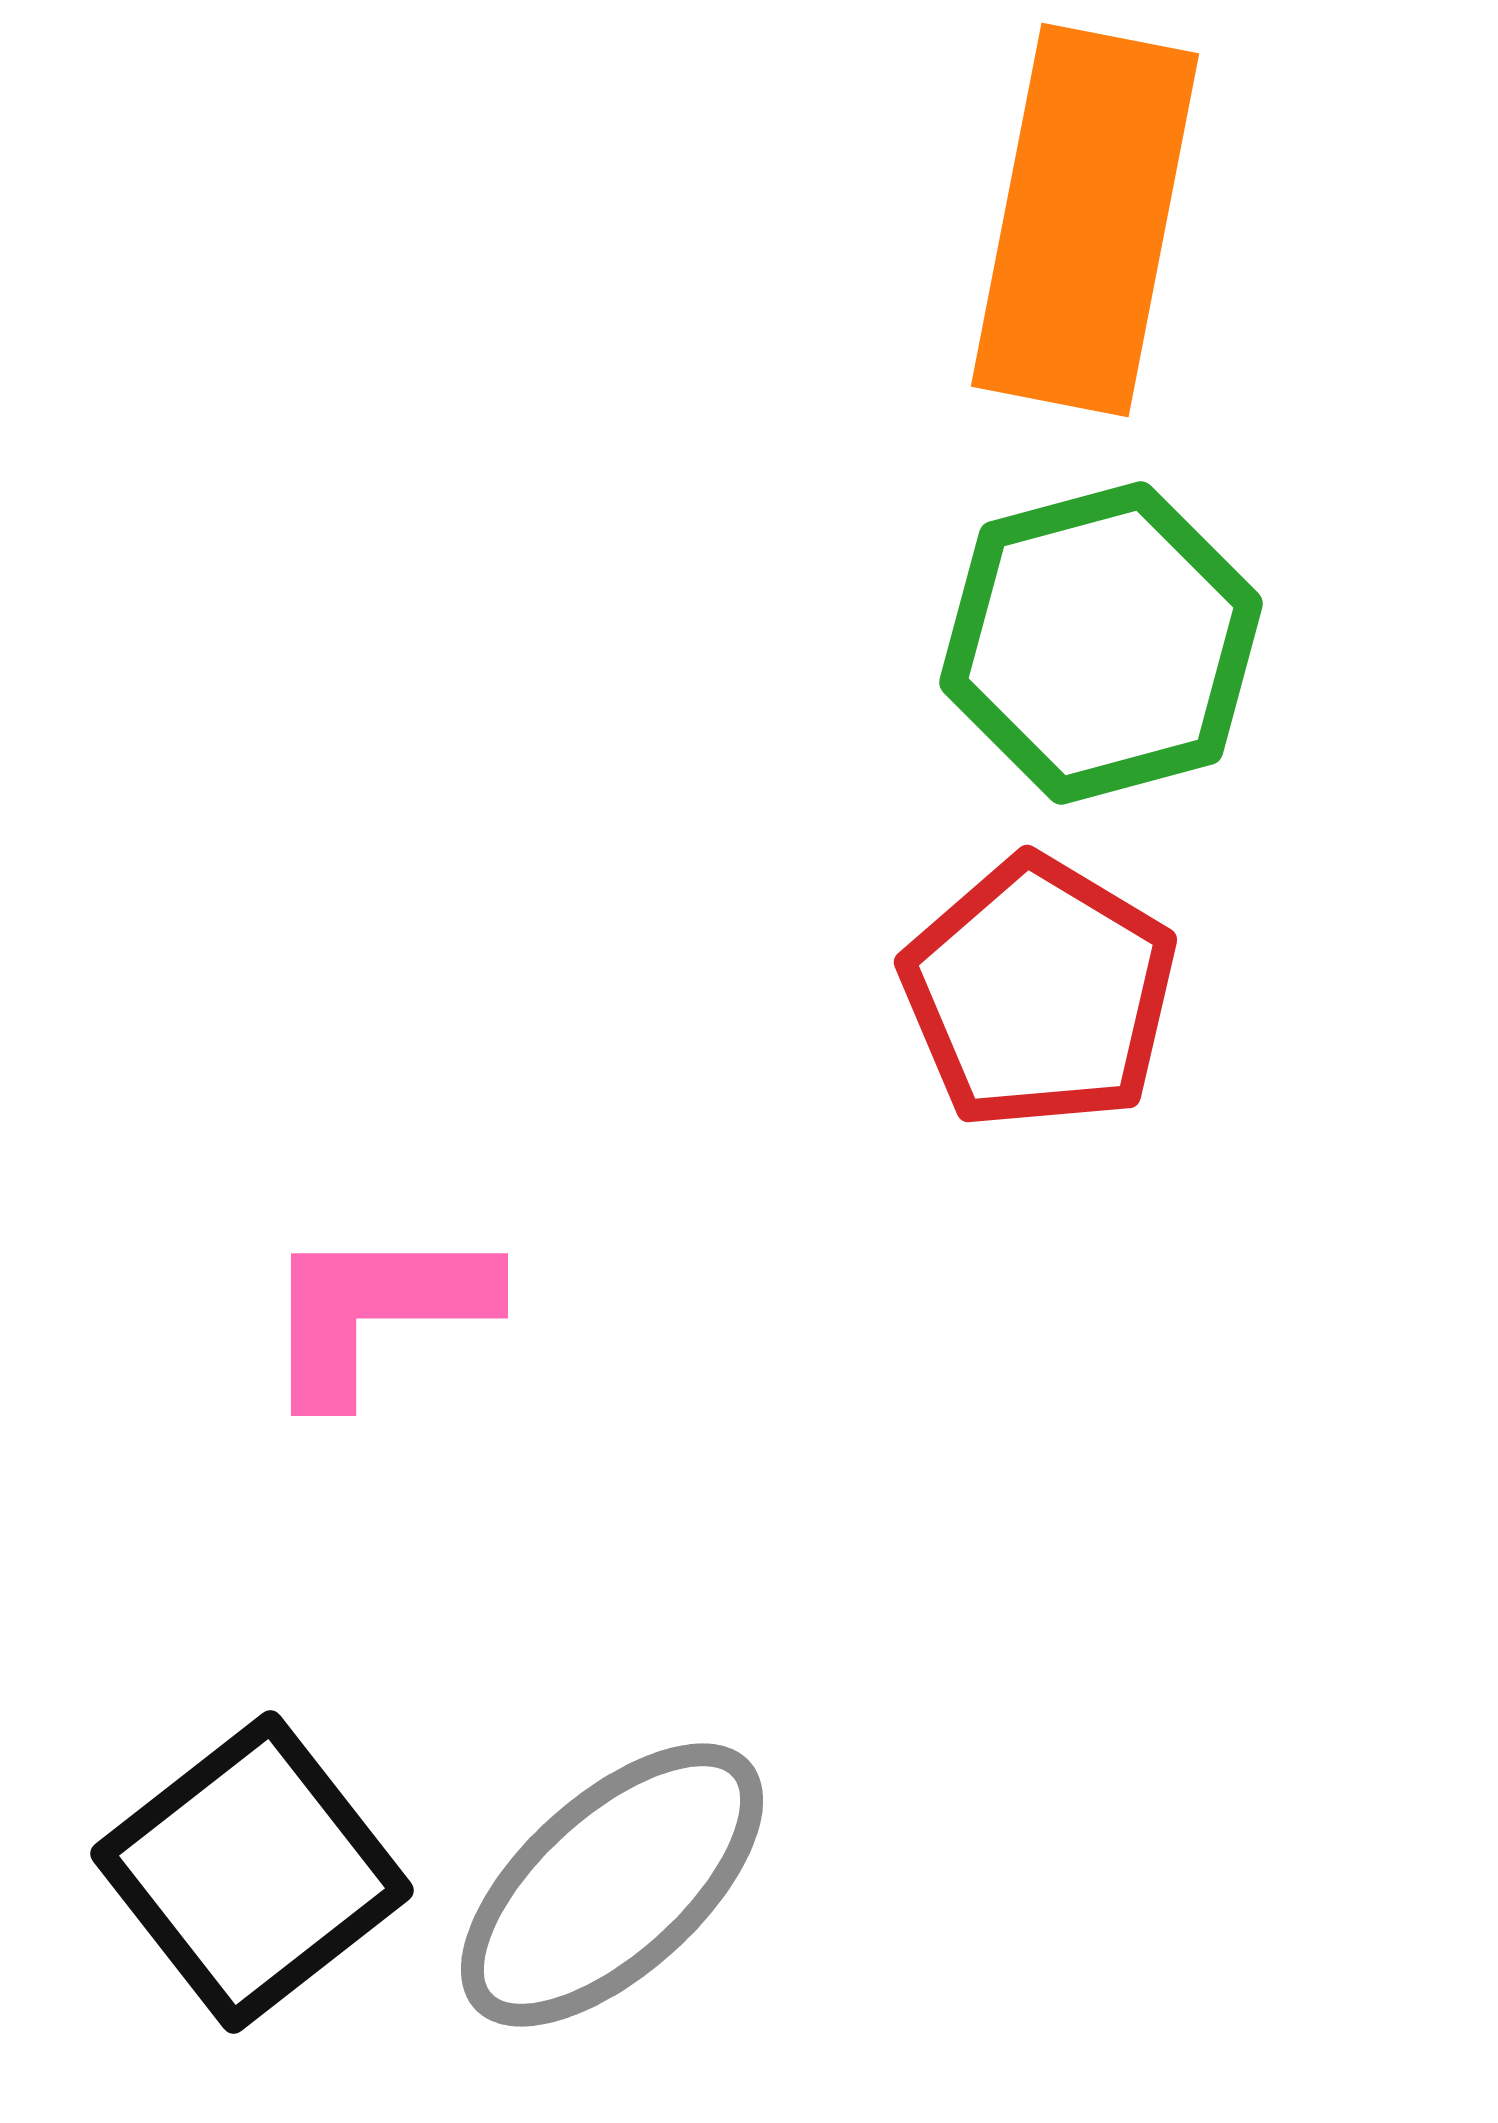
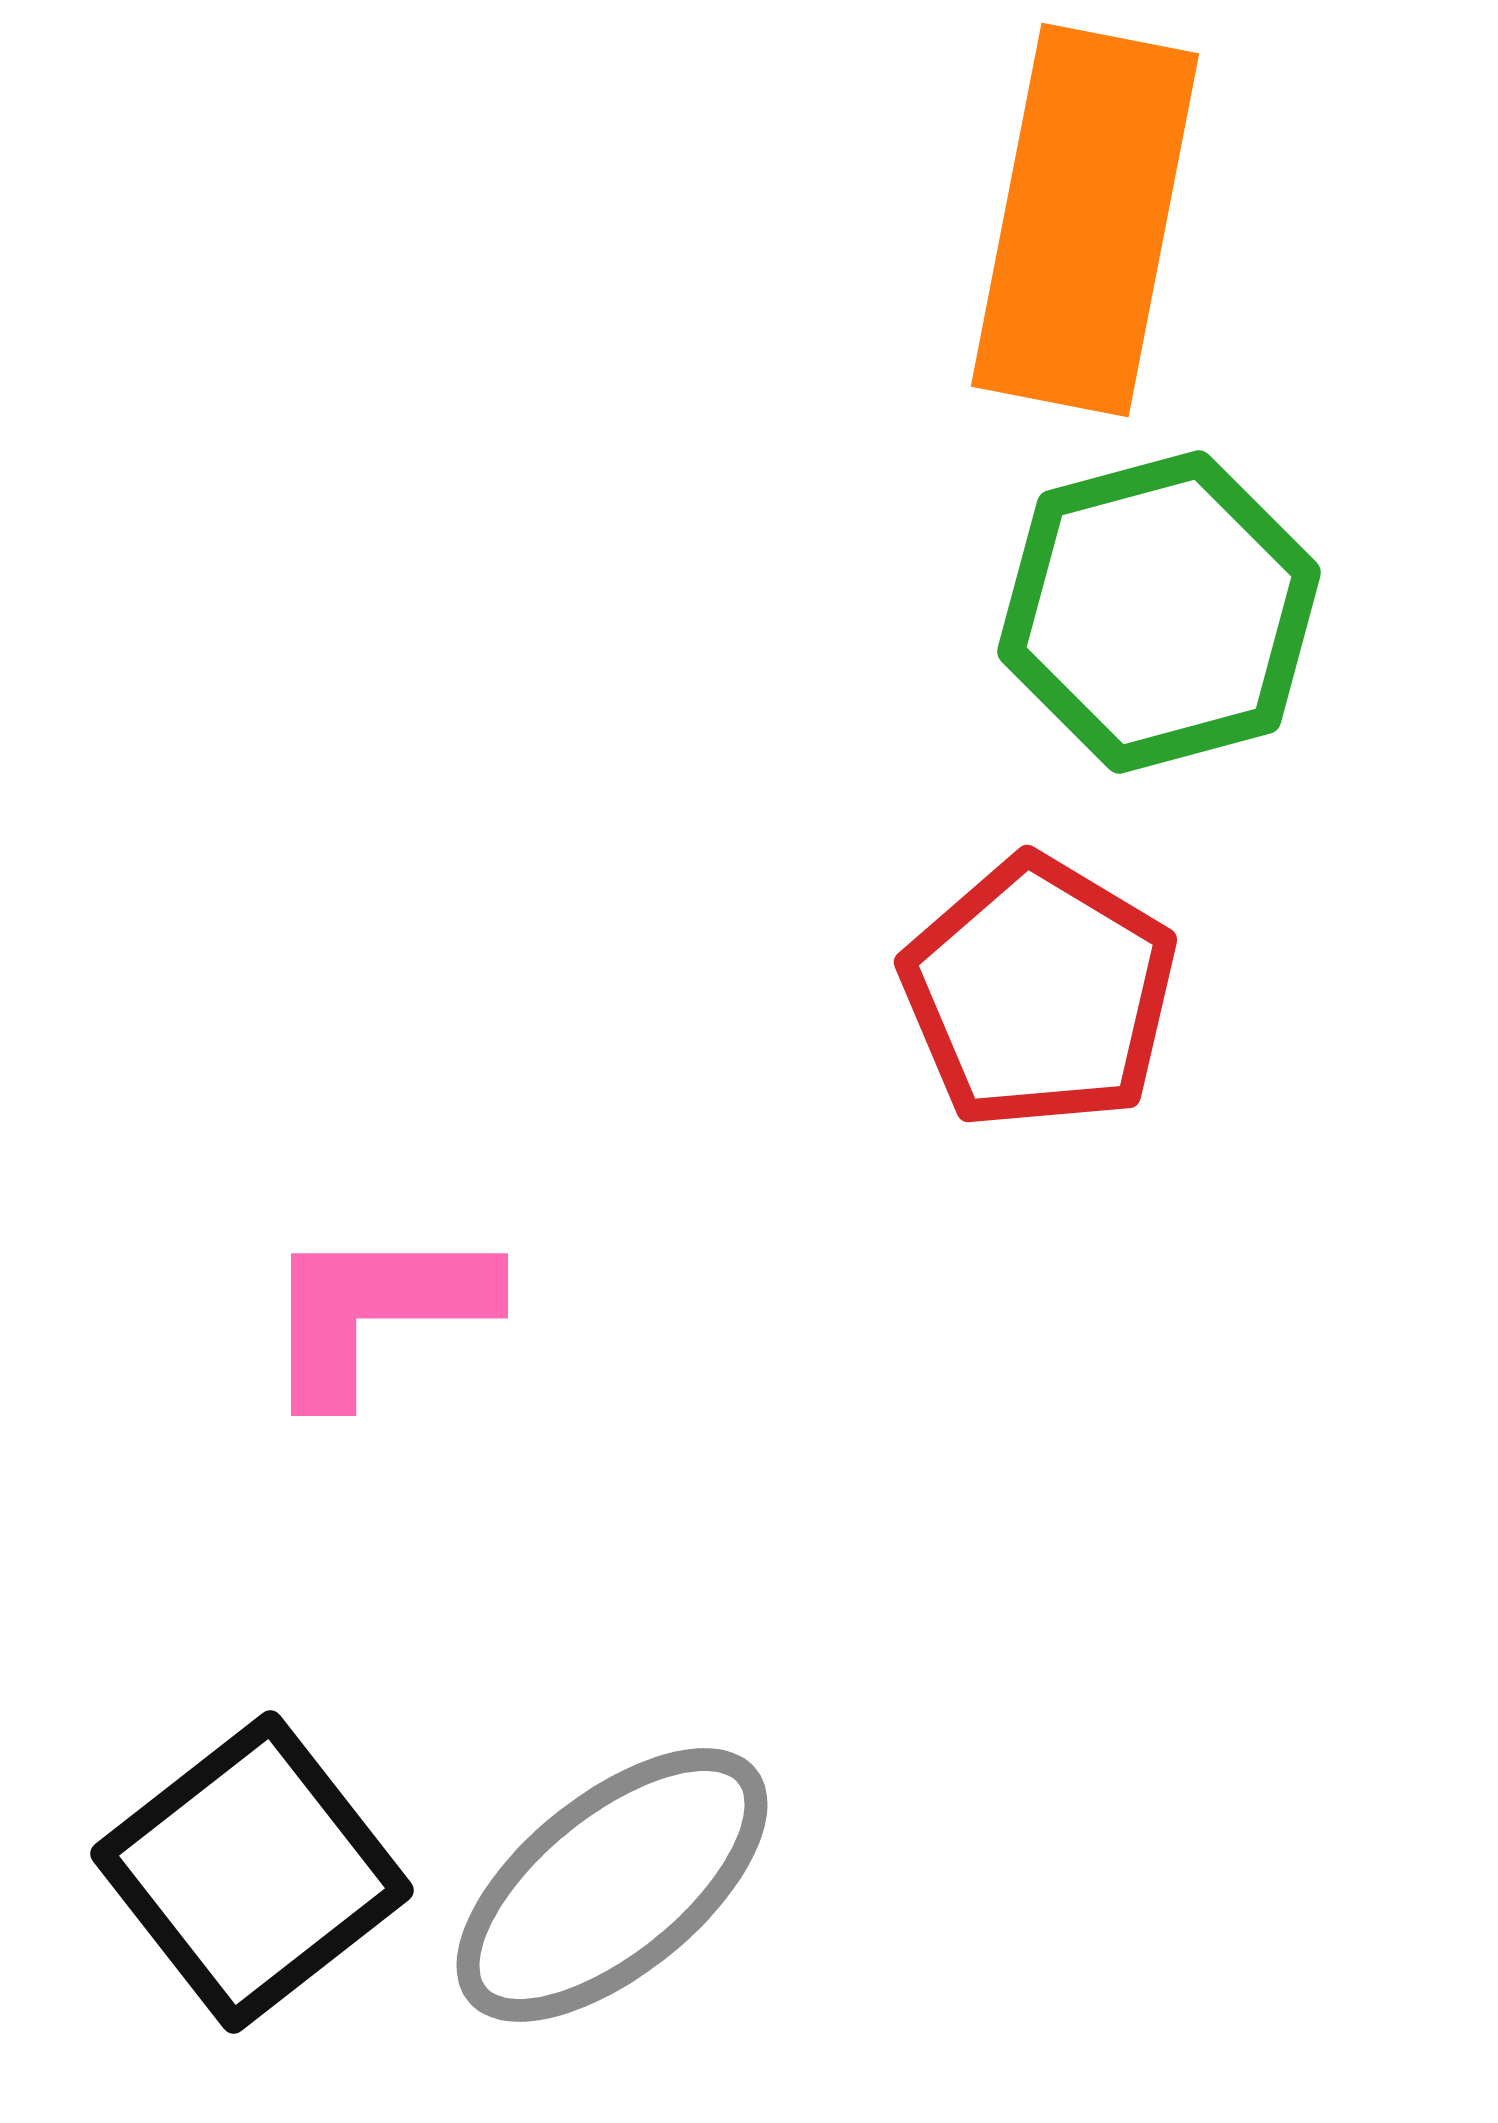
green hexagon: moved 58 px right, 31 px up
gray ellipse: rotated 3 degrees clockwise
